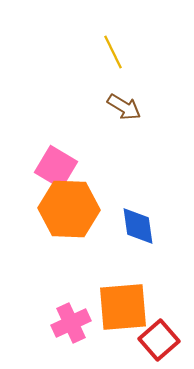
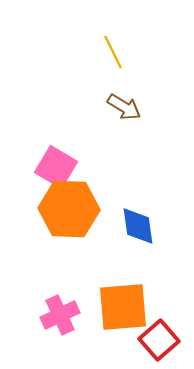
pink cross: moved 11 px left, 8 px up
